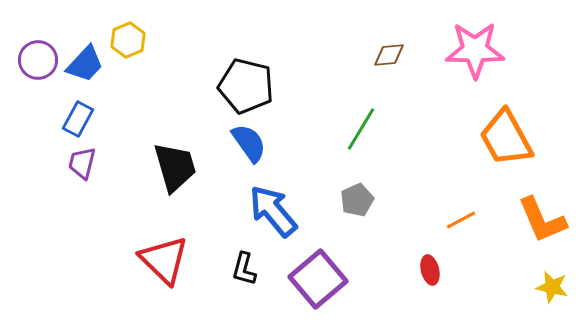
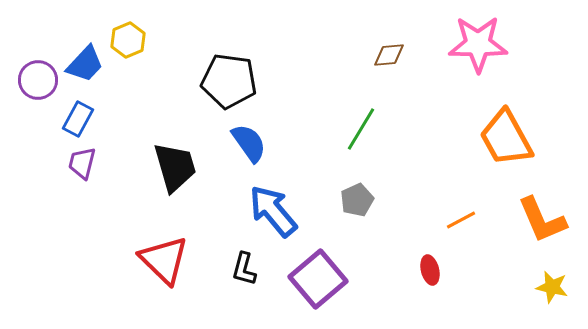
pink star: moved 3 px right, 6 px up
purple circle: moved 20 px down
black pentagon: moved 17 px left, 5 px up; rotated 6 degrees counterclockwise
